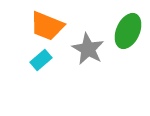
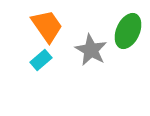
orange trapezoid: rotated 147 degrees counterclockwise
gray star: moved 3 px right, 1 px down
